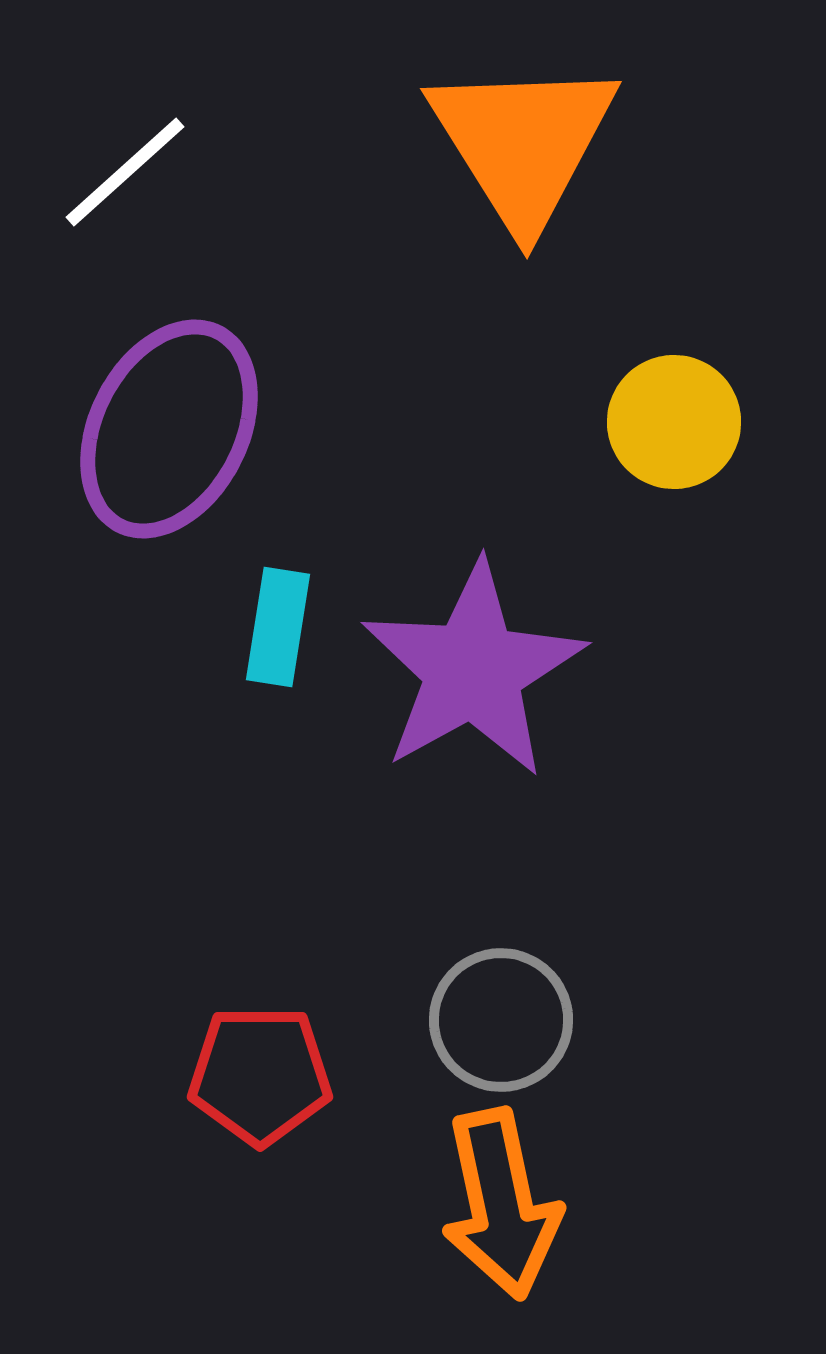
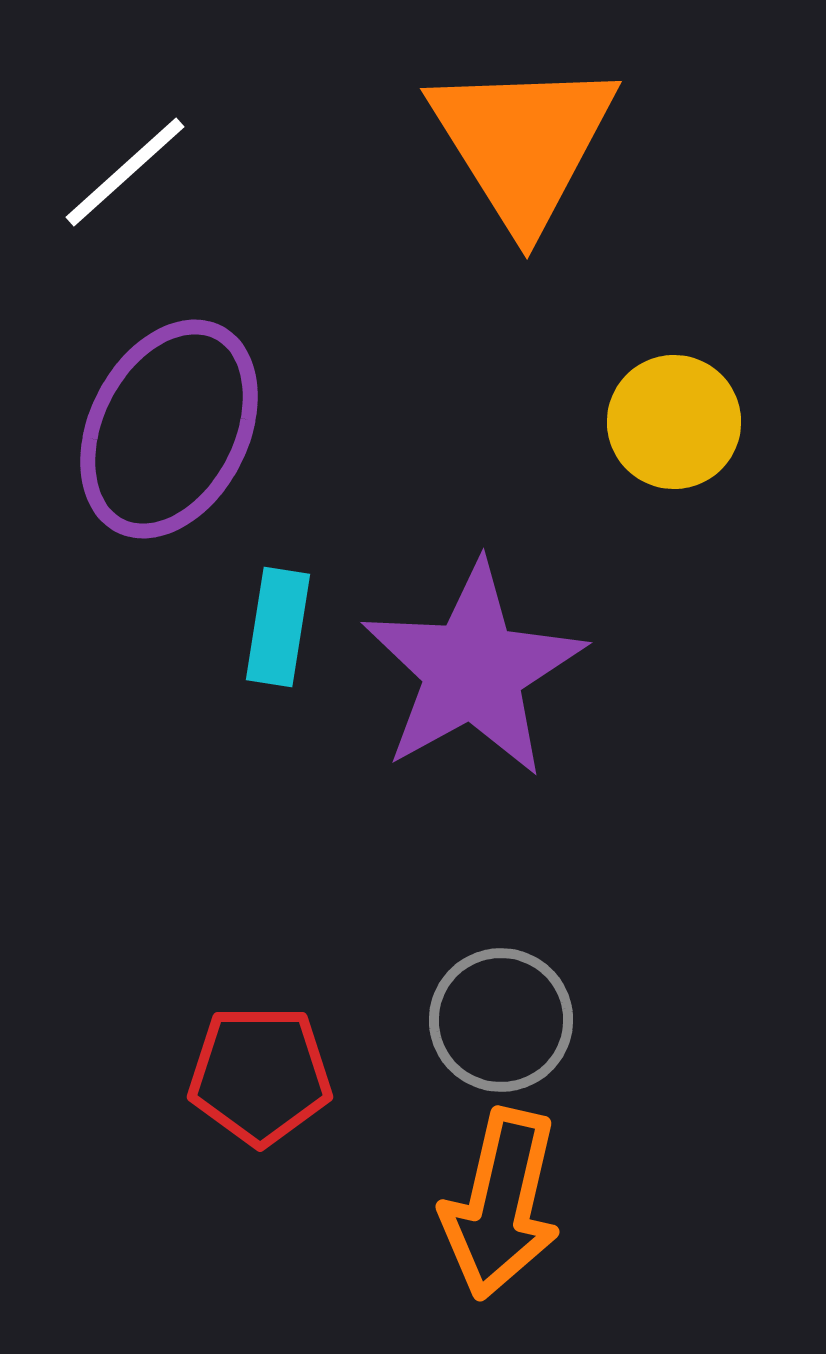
orange arrow: rotated 25 degrees clockwise
